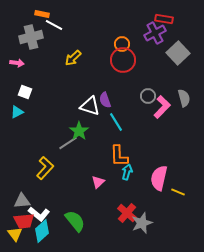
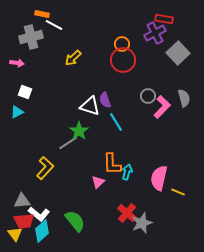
orange L-shape: moved 7 px left, 8 px down
